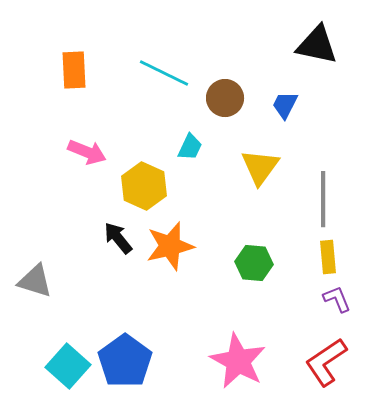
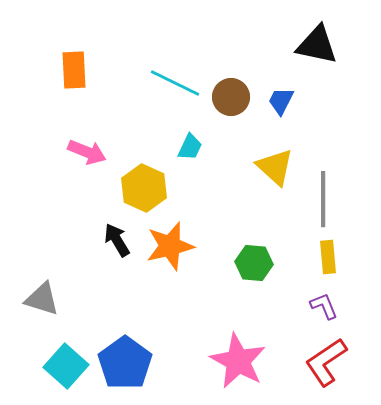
cyan line: moved 11 px right, 10 px down
brown circle: moved 6 px right, 1 px up
blue trapezoid: moved 4 px left, 4 px up
yellow triangle: moved 15 px right; rotated 24 degrees counterclockwise
yellow hexagon: moved 2 px down
black arrow: moved 1 px left, 2 px down; rotated 8 degrees clockwise
gray triangle: moved 7 px right, 18 px down
purple L-shape: moved 13 px left, 7 px down
blue pentagon: moved 2 px down
cyan square: moved 2 px left
